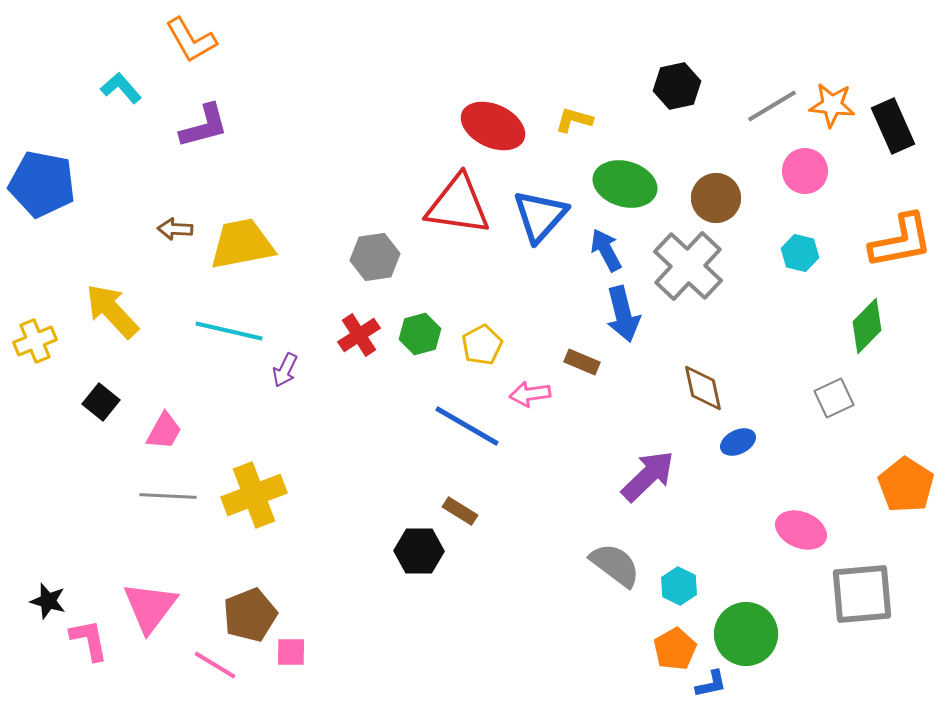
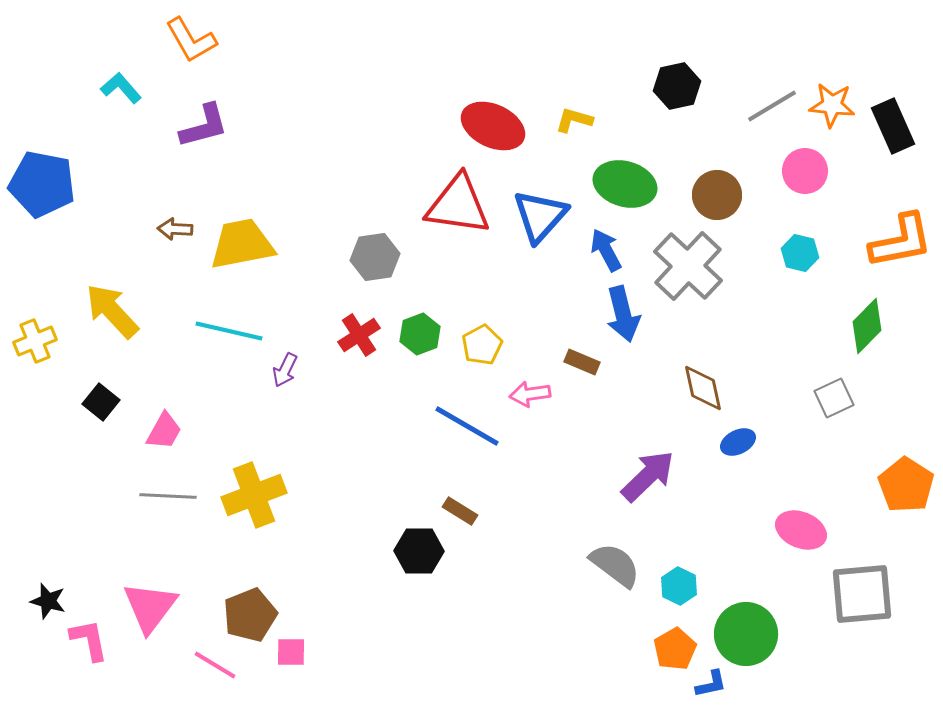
brown circle at (716, 198): moved 1 px right, 3 px up
green hexagon at (420, 334): rotated 6 degrees counterclockwise
